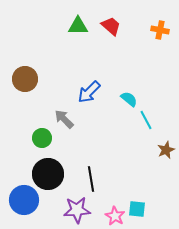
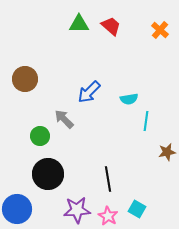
green triangle: moved 1 px right, 2 px up
orange cross: rotated 30 degrees clockwise
cyan semicircle: rotated 132 degrees clockwise
cyan line: moved 1 px down; rotated 36 degrees clockwise
green circle: moved 2 px left, 2 px up
brown star: moved 1 px right, 2 px down; rotated 12 degrees clockwise
black line: moved 17 px right
blue circle: moved 7 px left, 9 px down
cyan square: rotated 24 degrees clockwise
pink star: moved 7 px left
